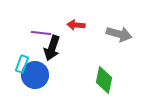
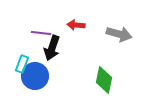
blue circle: moved 1 px down
